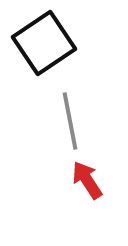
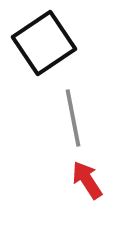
gray line: moved 3 px right, 3 px up
